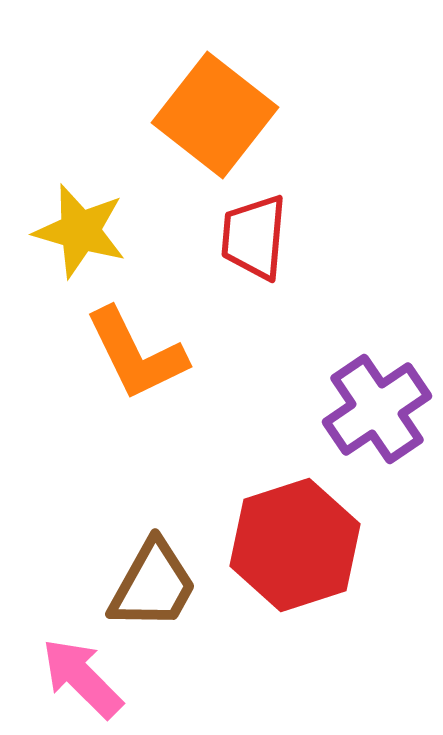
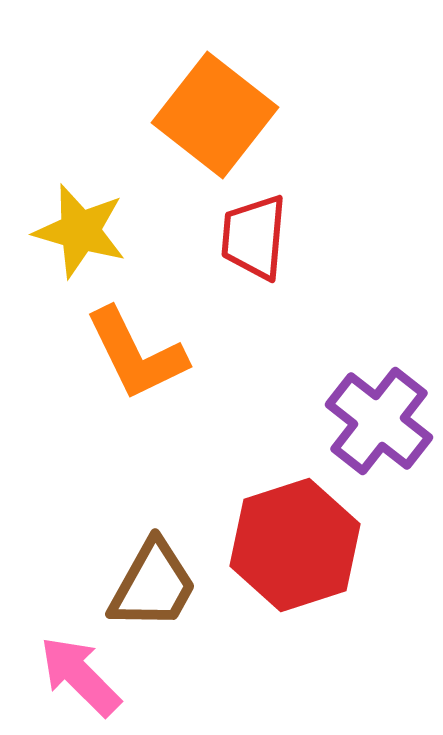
purple cross: moved 2 px right, 12 px down; rotated 18 degrees counterclockwise
pink arrow: moved 2 px left, 2 px up
